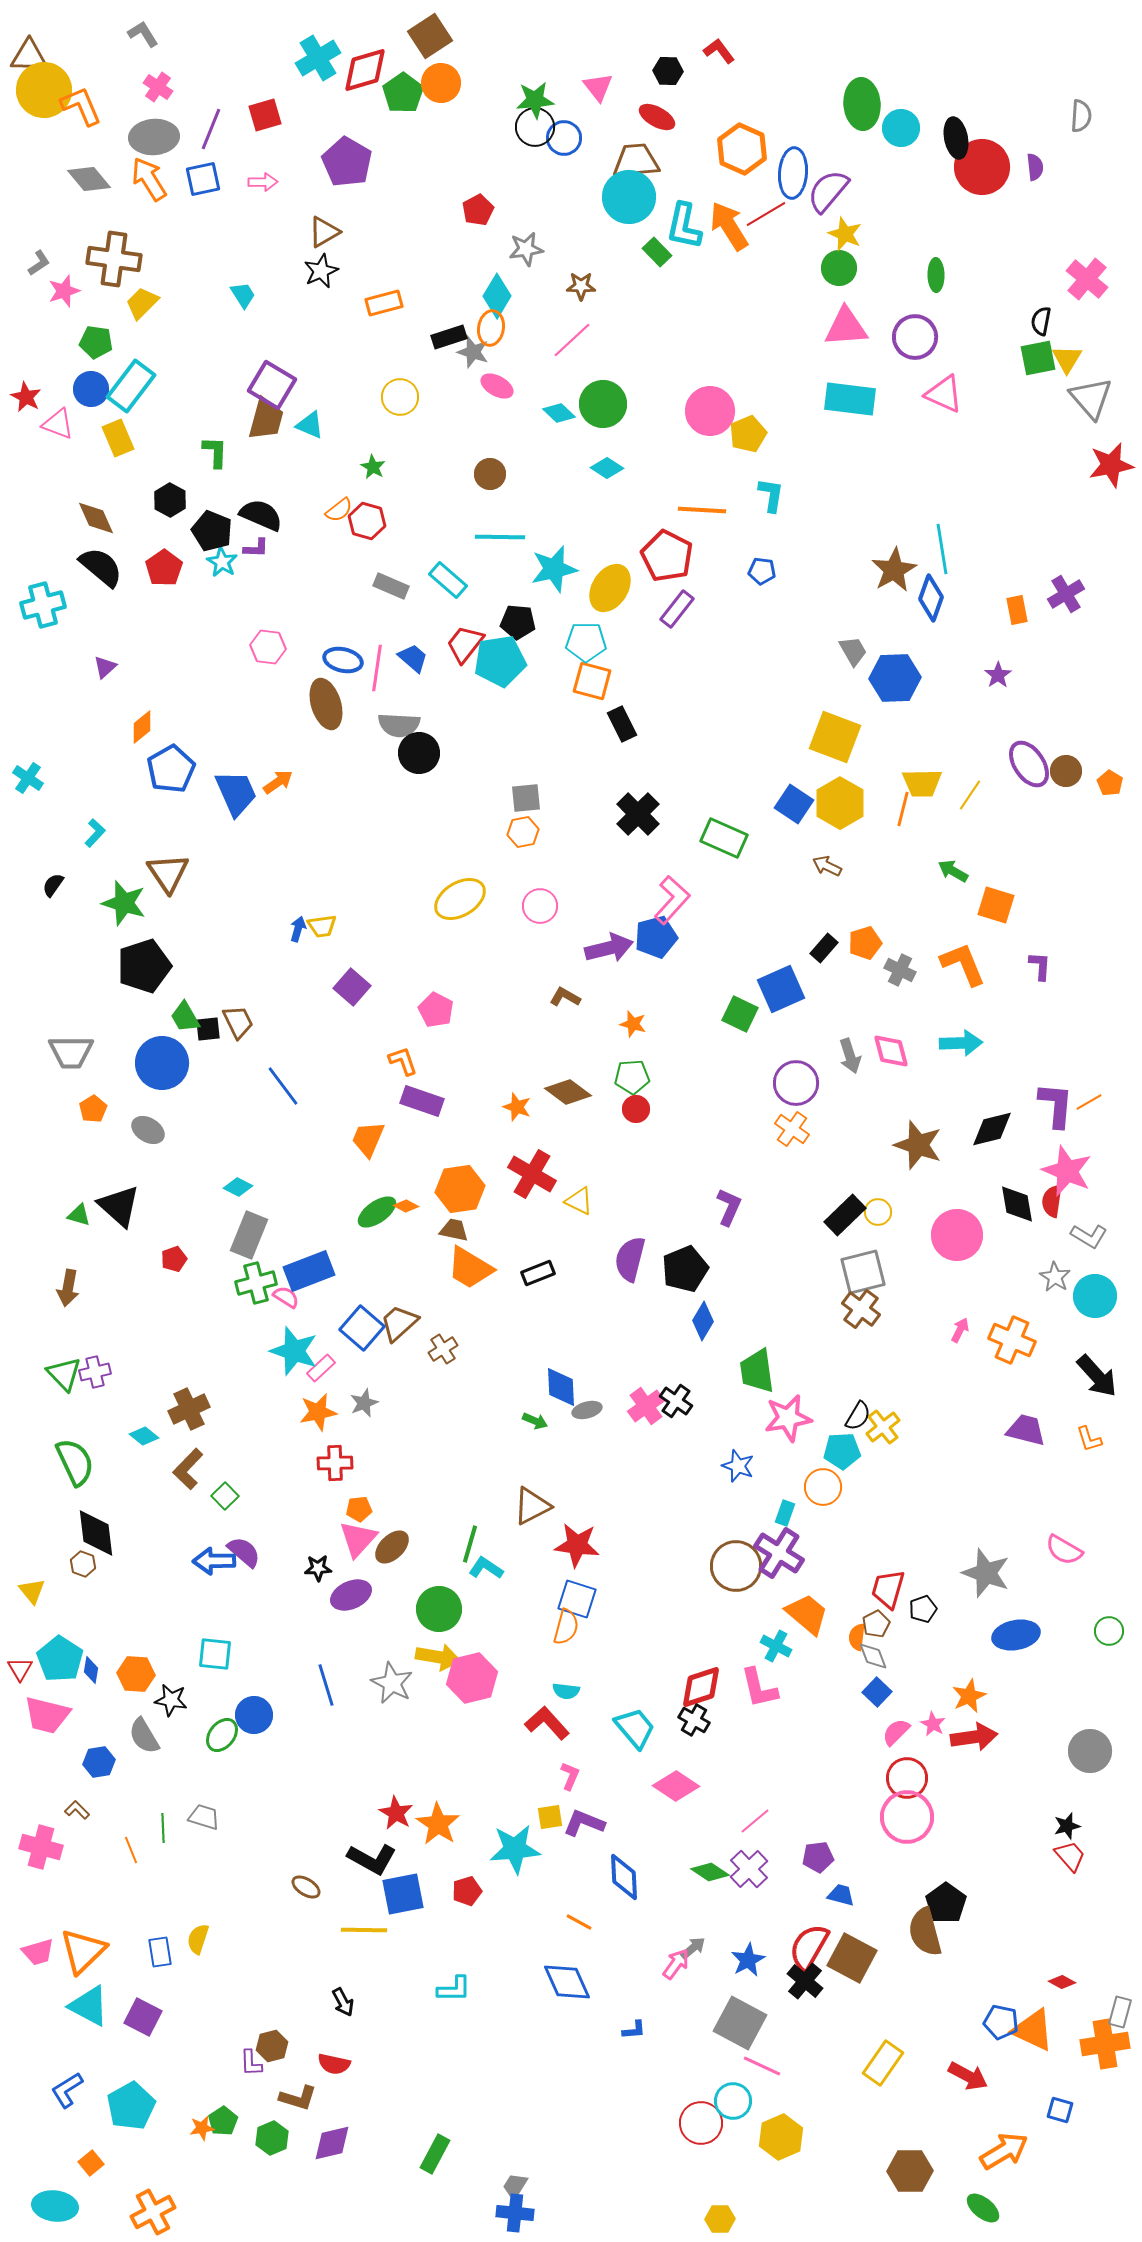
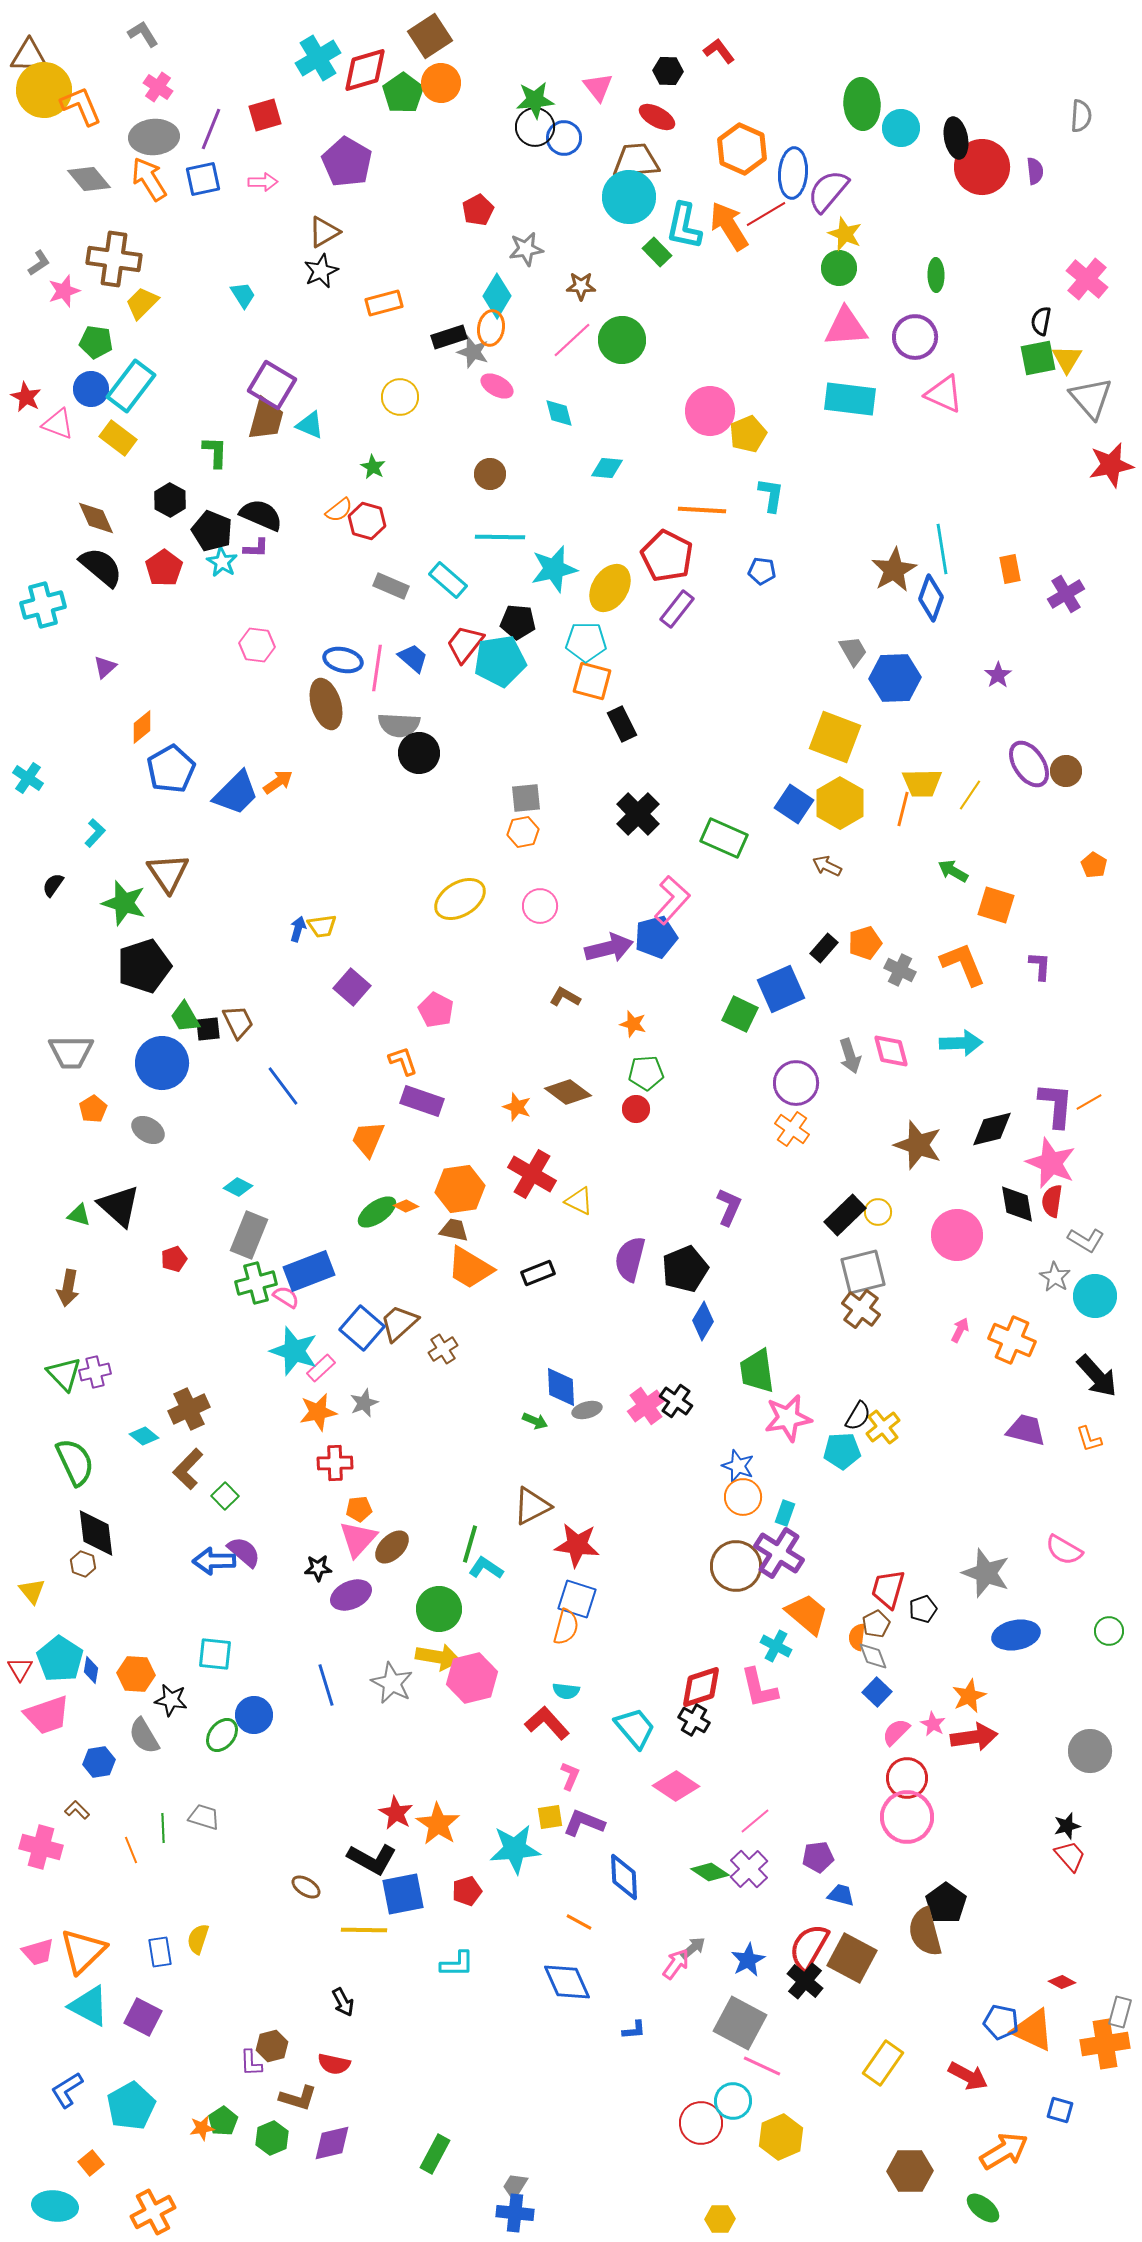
purple semicircle at (1035, 167): moved 4 px down
green circle at (603, 404): moved 19 px right, 64 px up
cyan diamond at (559, 413): rotated 32 degrees clockwise
yellow rectangle at (118, 438): rotated 30 degrees counterclockwise
cyan diamond at (607, 468): rotated 28 degrees counterclockwise
orange rectangle at (1017, 610): moved 7 px left, 41 px up
pink hexagon at (268, 647): moved 11 px left, 2 px up
orange pentagon at (1110, 783): moved 16 px left, 82 px down
blue trapezoid at (236, 793): rotated 69 degrees clockwise
green pentagon at (632, 1077): moved 14 px right, 4 px up
pink star at (1067, 1171): moved 16 px left, 8 px up
gray L-shape at (1089, 1236): moved 3 px left, 4 px down
orange circle at (823, 1487): moved 80 px left, 10 px down
pink trapezoid at (47, 1715): rotated 33 degrees counterclockwise
cyan L-shape at (454, 1989): moved 3 px right, 25 px up
